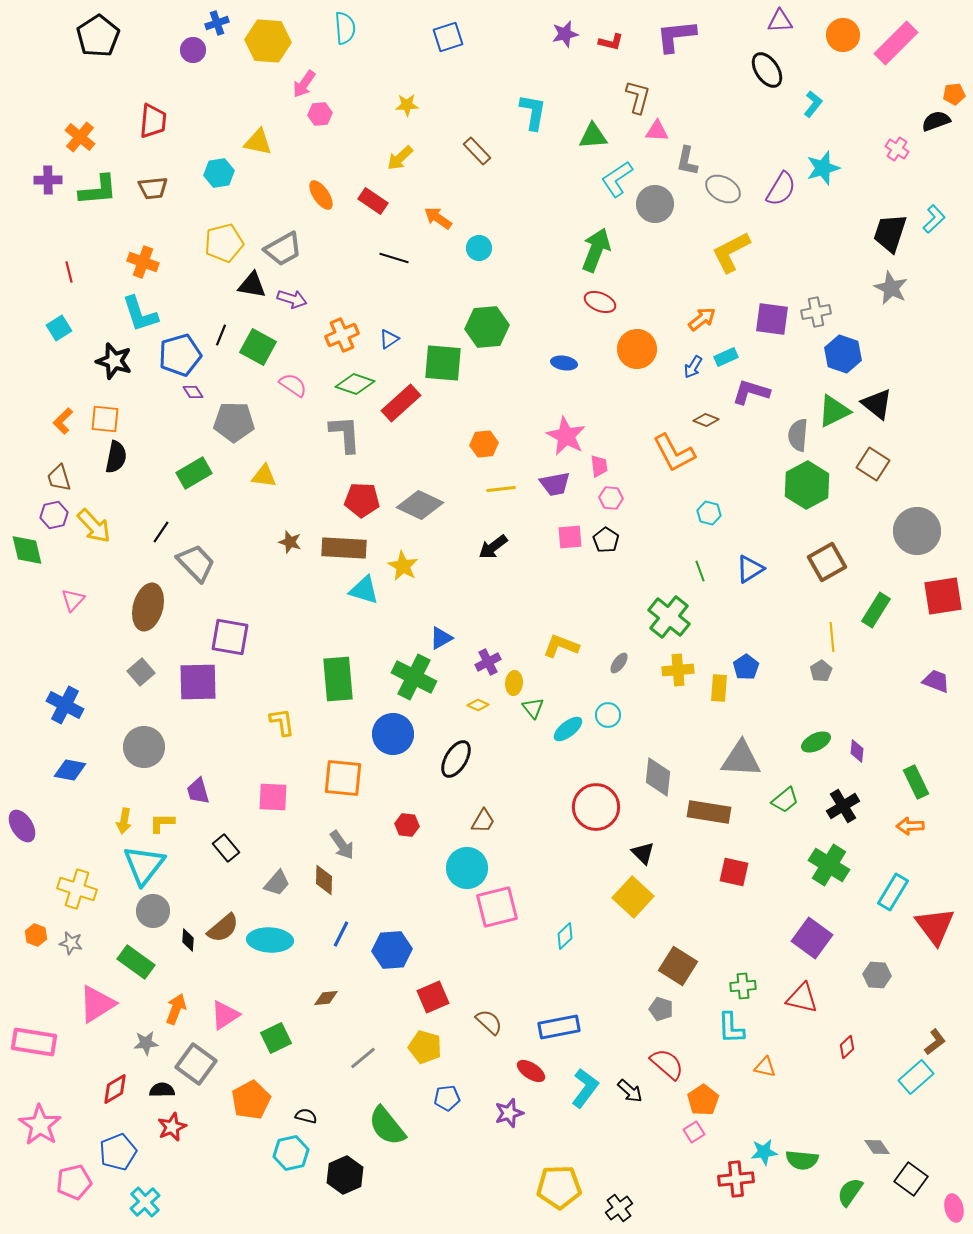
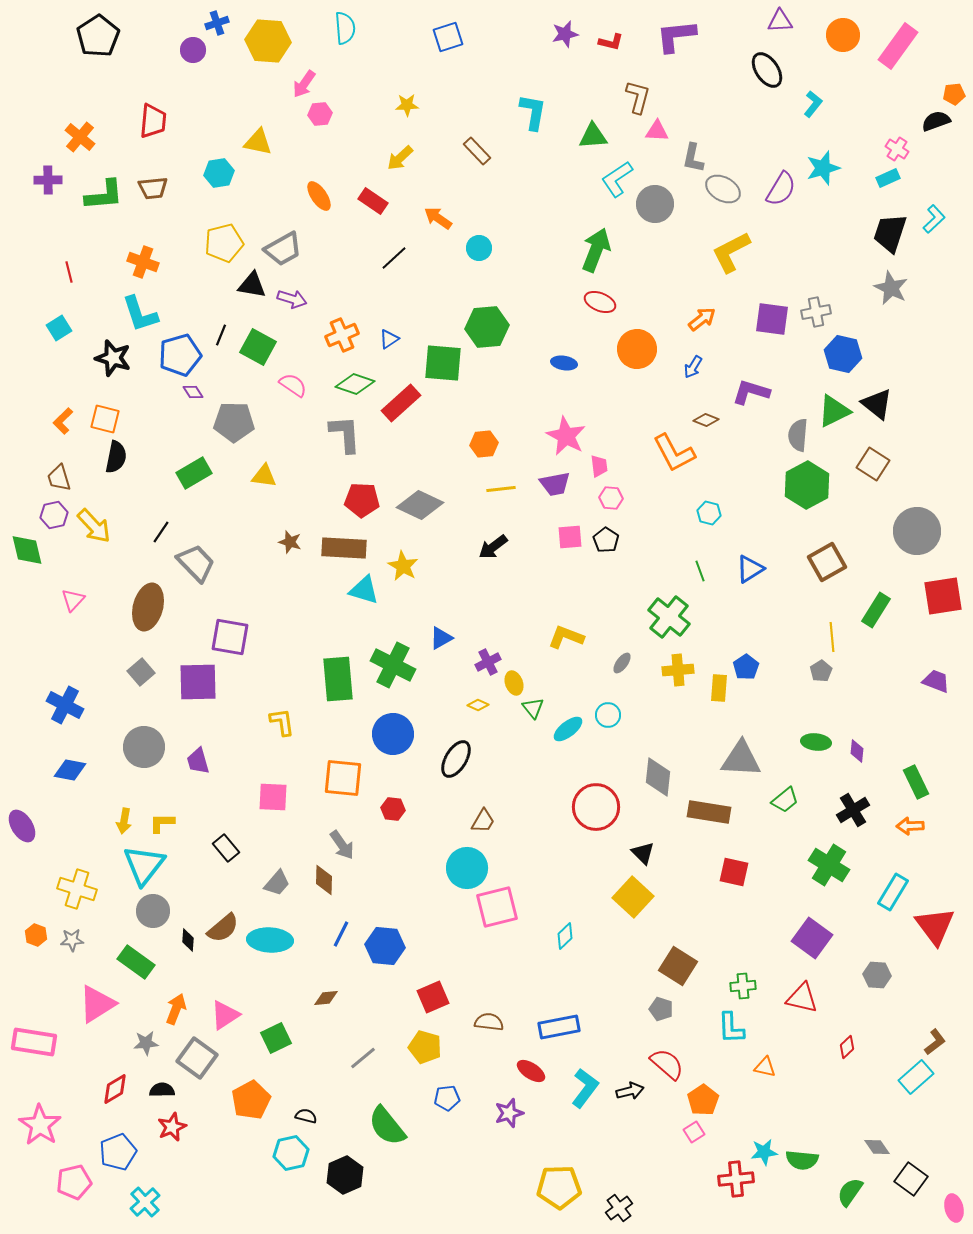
pink rectangle at (896, 43): moved 2 px right, 3 px down; rotated 9 degrees counterclockwise
gray L-shape at (687, 161): moved 6 px right, 3 px up
green L-shape at (98, 190): moved 6 px right, 5 px down
orange ellipse at (321, 195): moved 2 px left, 1 px down
black line at (394, 258): rotated 60 degrees counterclockwise
blue hexagon at (843, 354): rotated 6 degrees counterclockwise
cyan rectangle at (726, 357): moved 162 px right, 179 px up
black star at (114, 361): moved 1 px left, 3 px up
orange square at (105, 419): rotated 8 degrees clockwise
yellow L-shape at (561, 646): moved 5 px right, 9 px up
gray ellipse at (619, 663): moved 3 px right
green cross at (414, 677): moved 21 px left, 12 px up
yellow ellipse at (514, 683): rotated 25 degrees counterclockwise
green ellipse at (816, 742): rotated 32 degrees clockwise
purple trapezoid at (198, 791): moved 30 px up
black cross at (843, 806): moved 10 px right, 4 px down
red hexagon at (407, 825): moved 14 px left, 16 px up
gray star at (71, 943): moved 1 px right, 3 px up; rotated 15 degrees counterclockwise
blue hexagon at (392, 950): moved 7 px left, 4 px up; rotated 9 degrees clockwise
brown semicircle at (489, 1022): rotated 36 degrees counterclockwise
gray square at (196, 1064): moved 1 px right, 6 px up
black arrow at (630, 1091): rotated 56 degrees counterclockwise
